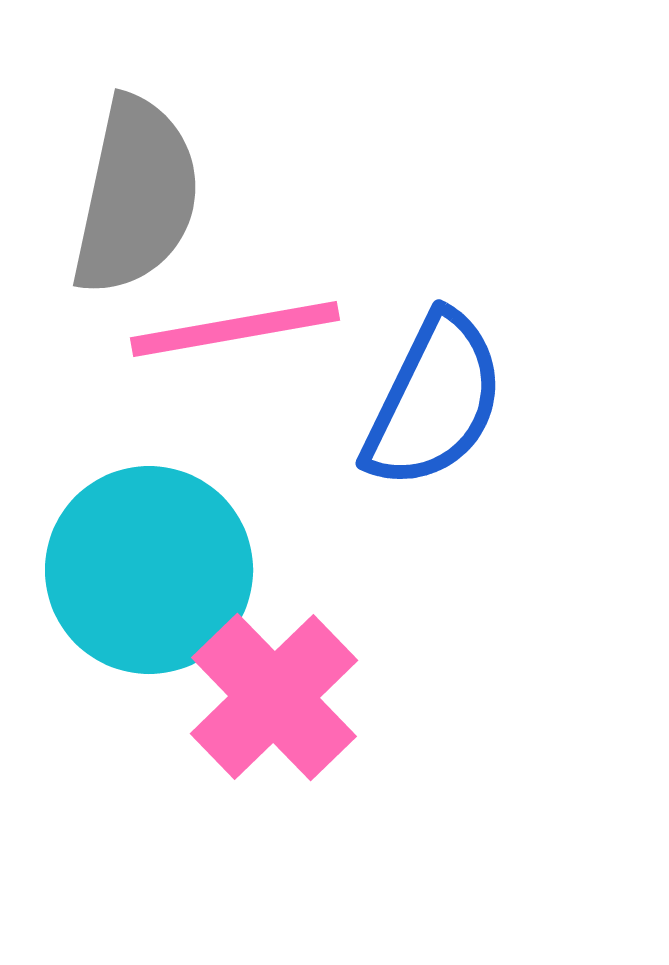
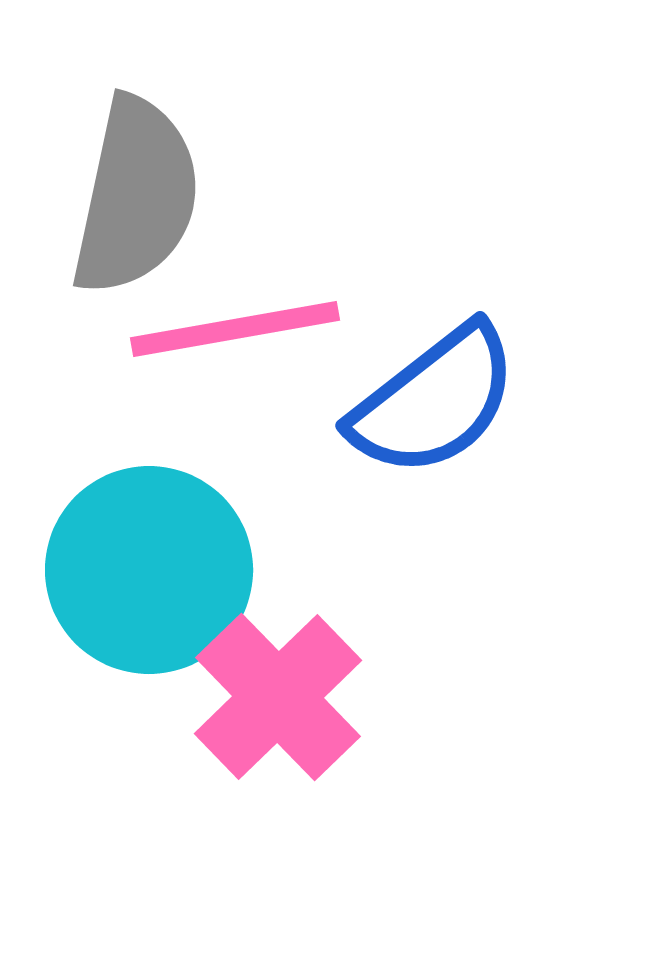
blue semicircle: rotated 26 degrees clockwise
pink cross: moved 4 px right
